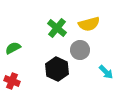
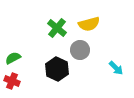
green semicircle: moved 10 px down
cyan arrow: moved 10 px right, 4 px up
